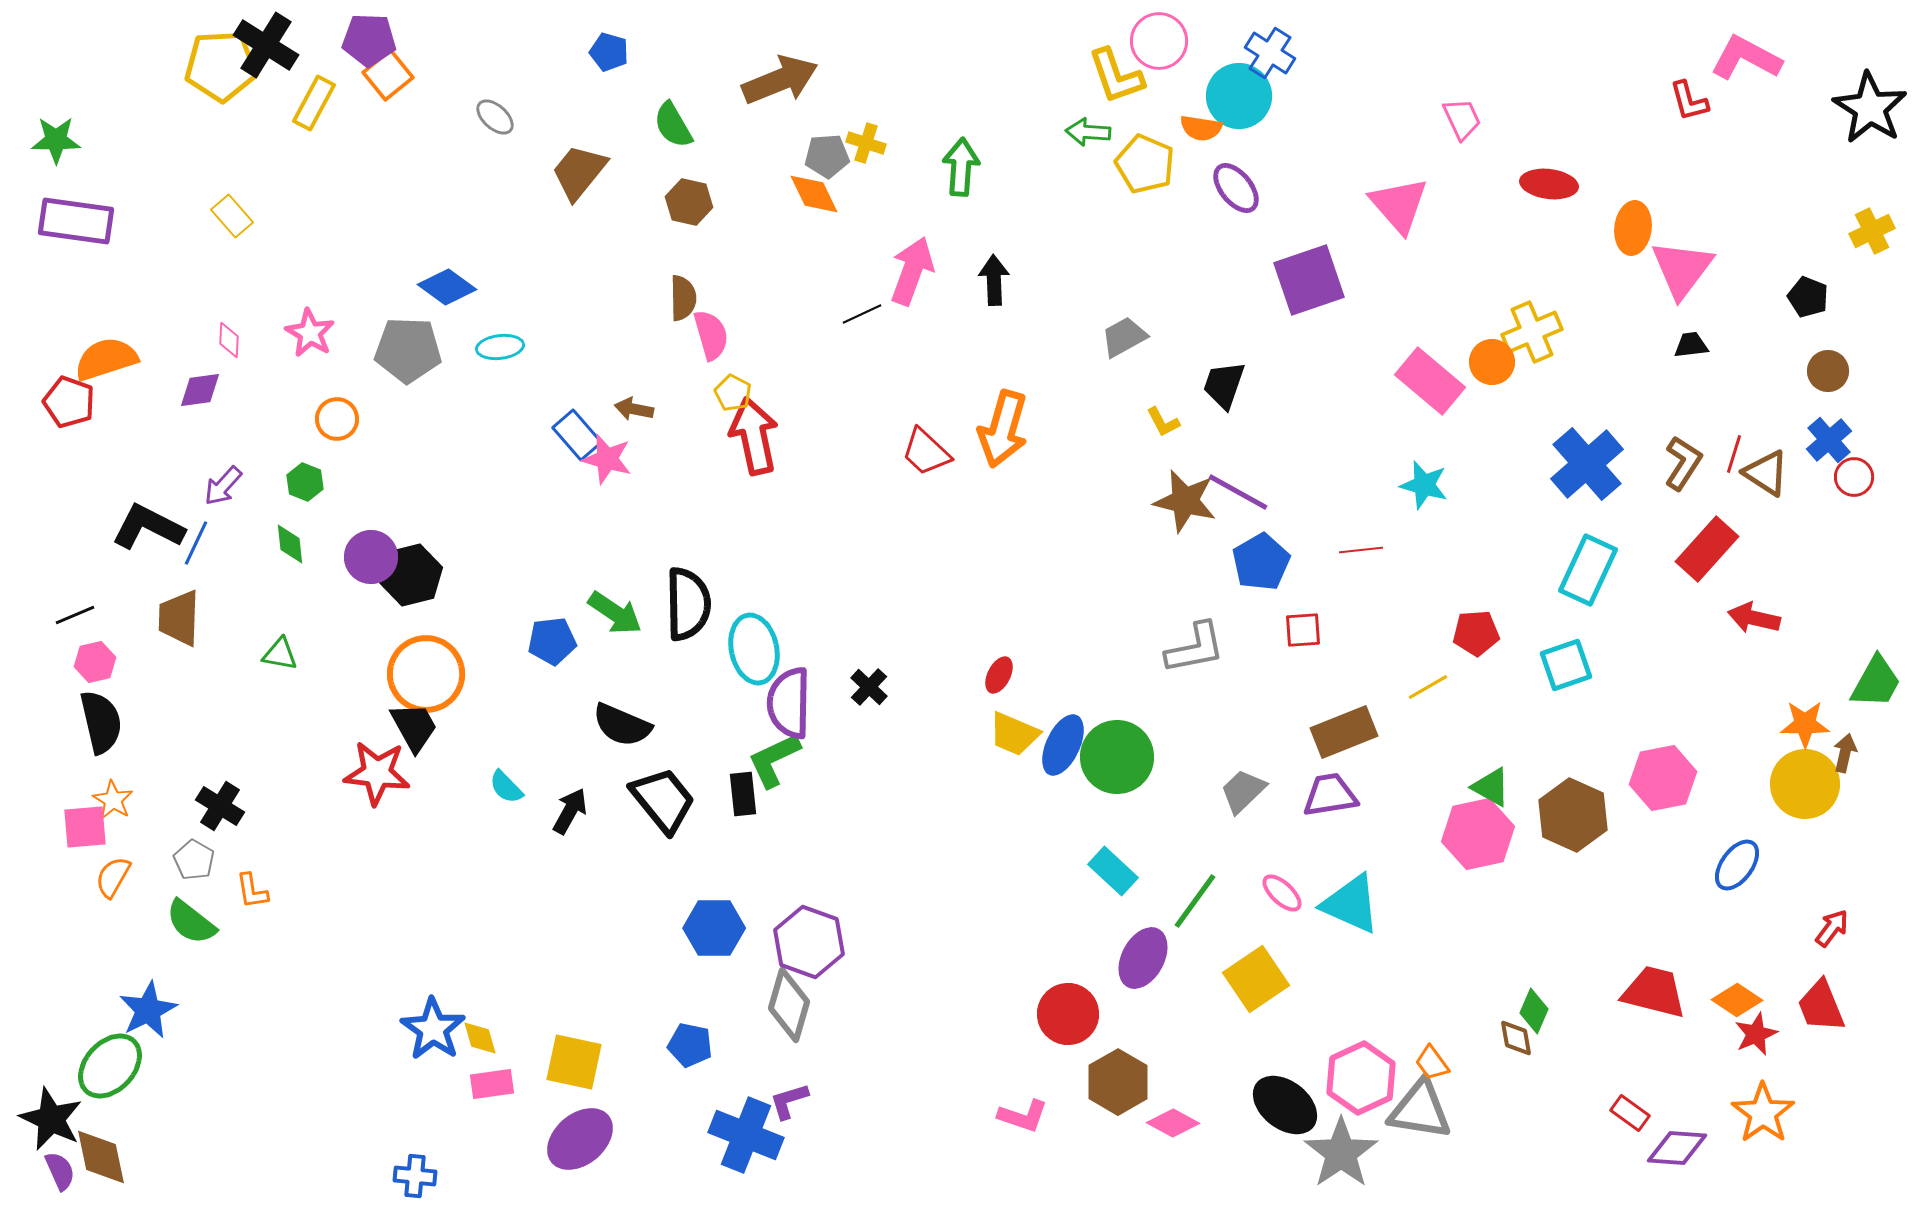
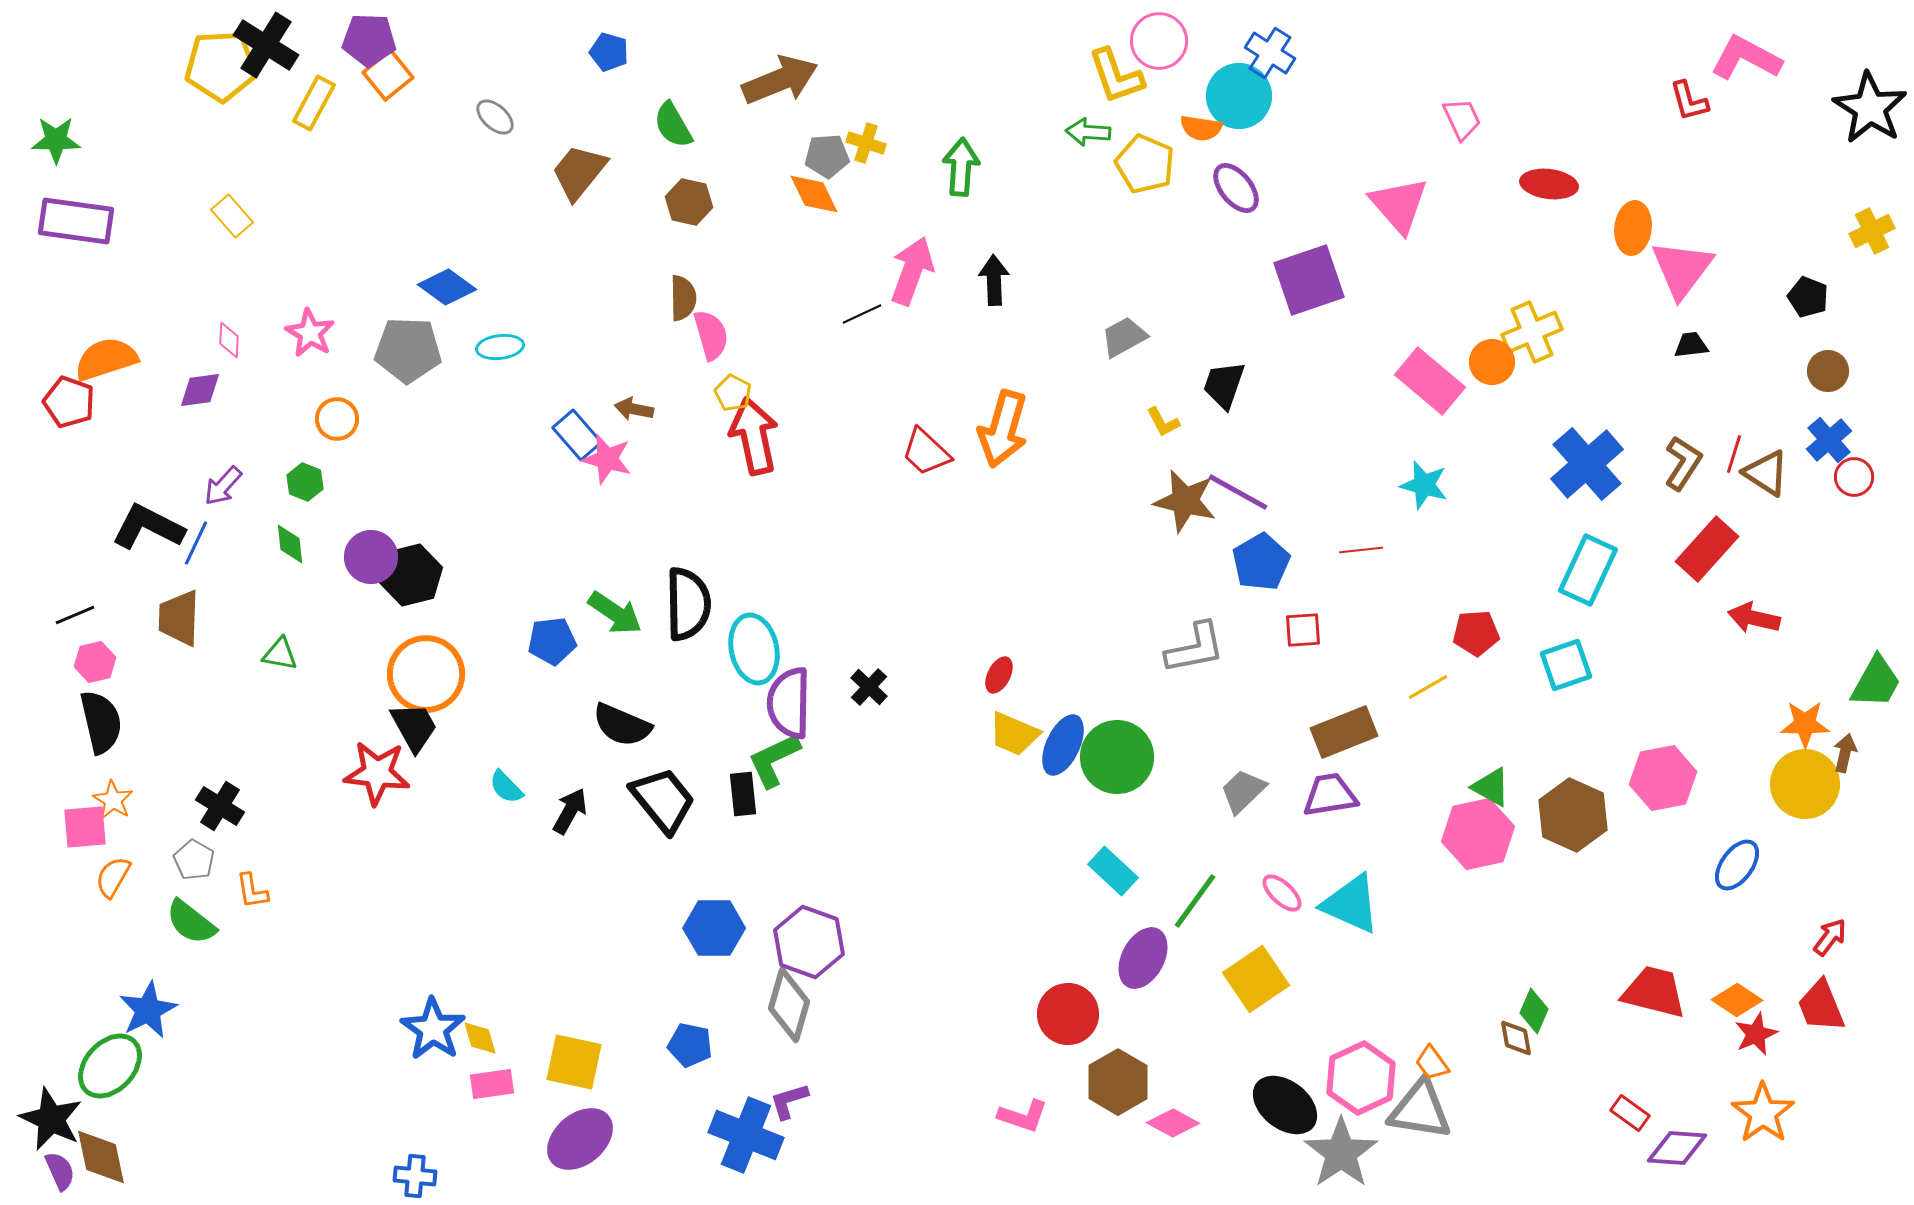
red arrow at (1832, 928): moved 2 px left, 9 px down
